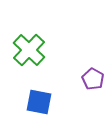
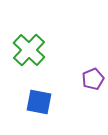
purple pentagon: rotated 20 degrees clockwise
